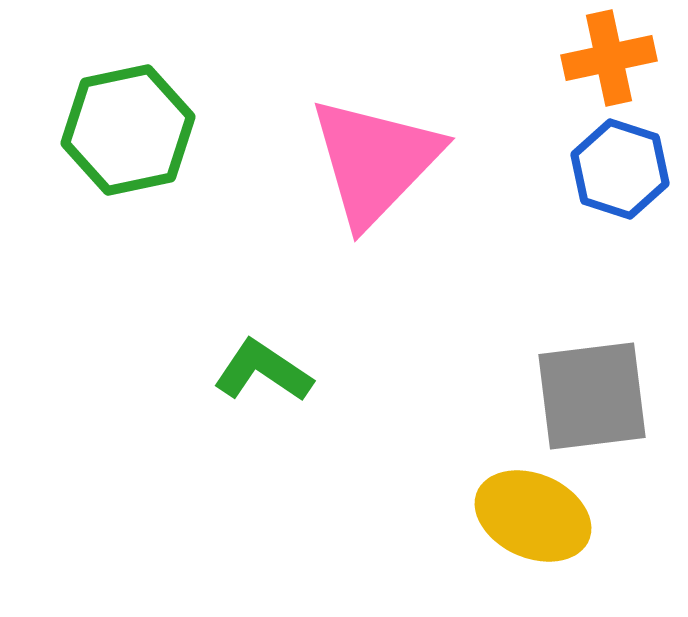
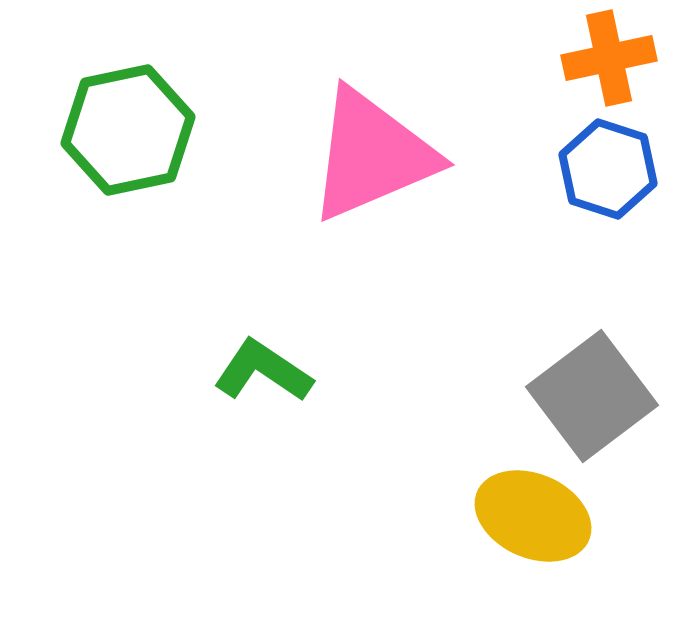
pink triangle: moved 3 px left, 6 px up; rotated 23 degrees clockwise
blue hexagon: moved 12 px left
gray square: rotated 30 degrees counterclockwise
